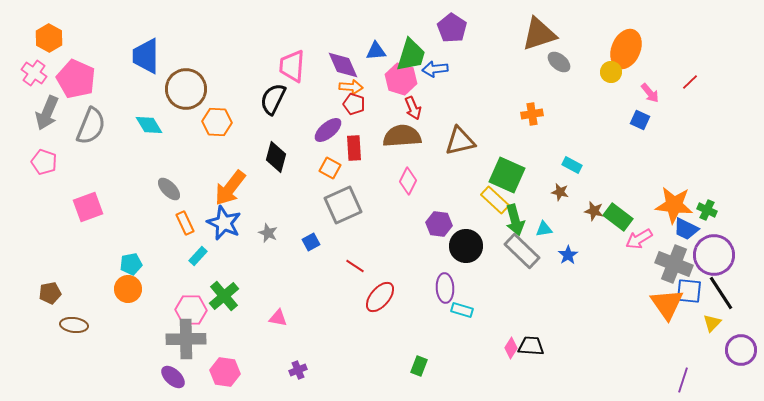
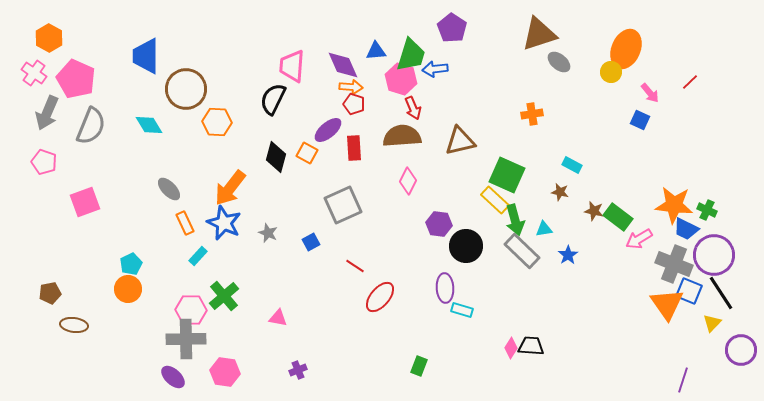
orange square at (330, 168): moved 23 px left, 15 px up
pink square at (88, 207): moved 3 px left, 5 px up
cyan pentagon at (131, 264): rotated 15 degrees counterclockwise
blue square at (689, 291): rotated 16 degrees clockwise
